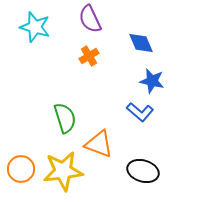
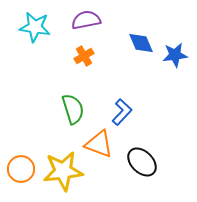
purple semicircle: moved 4 px left, 1 px down; rotated 104 degrees clockwise
cyan star: rotated 8 degrees counterclockwise
orange cross: moved 5 px left
blue star: moved 23 px right, 26 px up; rotated 20 degrees counterclockwise
blue L-shape: moved 18 px left; rotated 88 degrees counterclockwise
green semicircle: moved 8 px right, 9 px up
black ellipse: moved 1 px left, 9 px up; rotated 28 degrees clockwise
